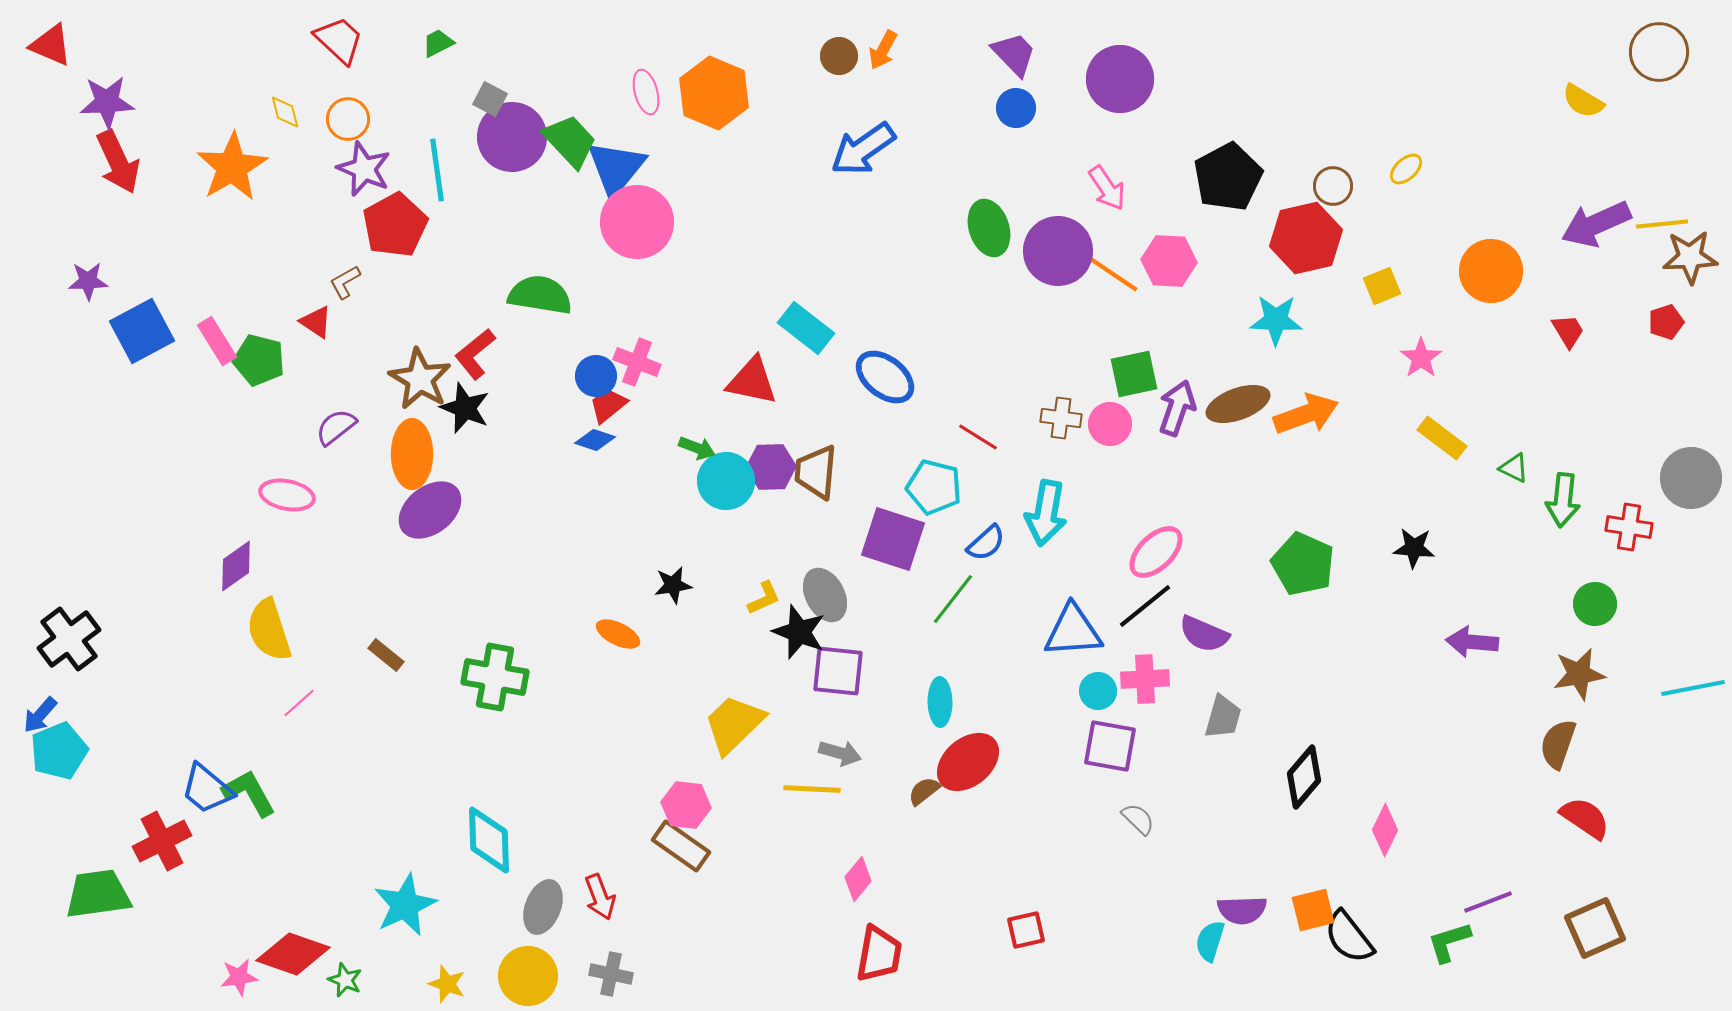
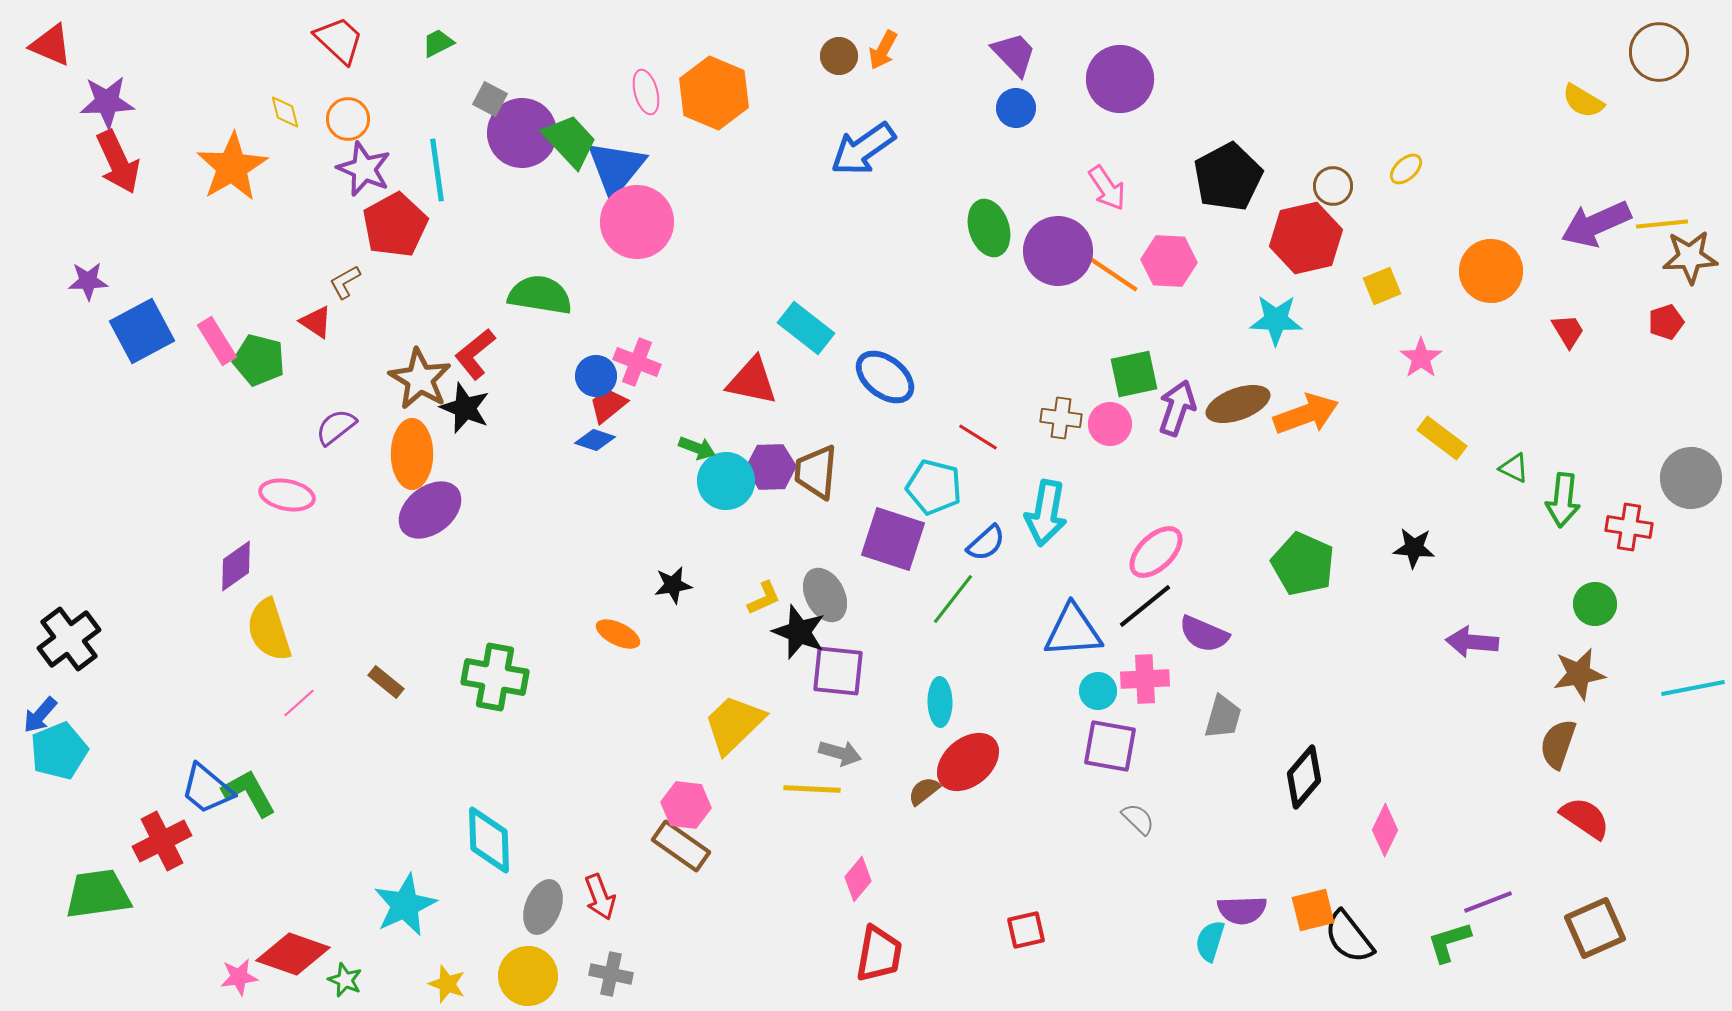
purple circle at (512, 137): moved 10 px right, 4 px up
brown rectangle at (386, 655): moved 27 px down
